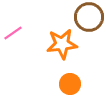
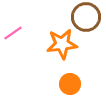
brown circle: moved 3 px left
